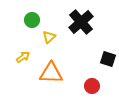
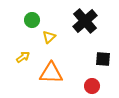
black cross: moved 4 px right, 1 px up
black square: moved 5 px left; rotated 14 degrees counterclockwise
